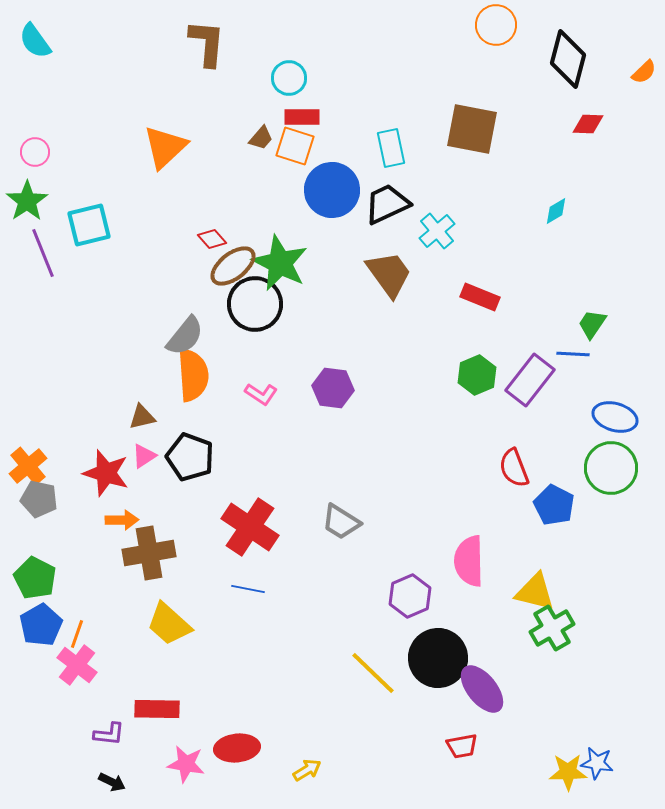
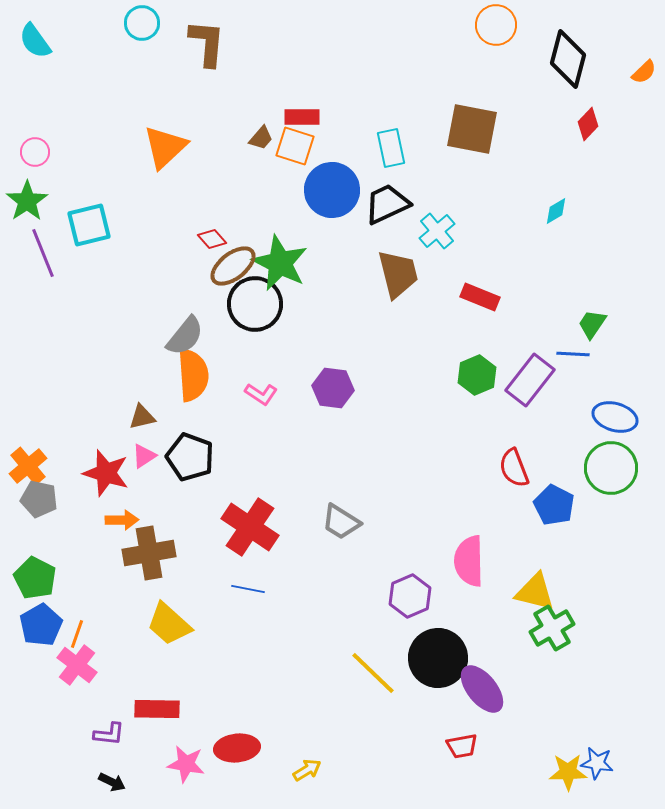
cyan circle at (289, 78): moved 147 px left, 55 px up
red diamond at (588, 124): rotated 48 degrees counterclockwise
brown trapezoid at (389, 274): moved 9 px right; rotated 22 degrees clockwise
